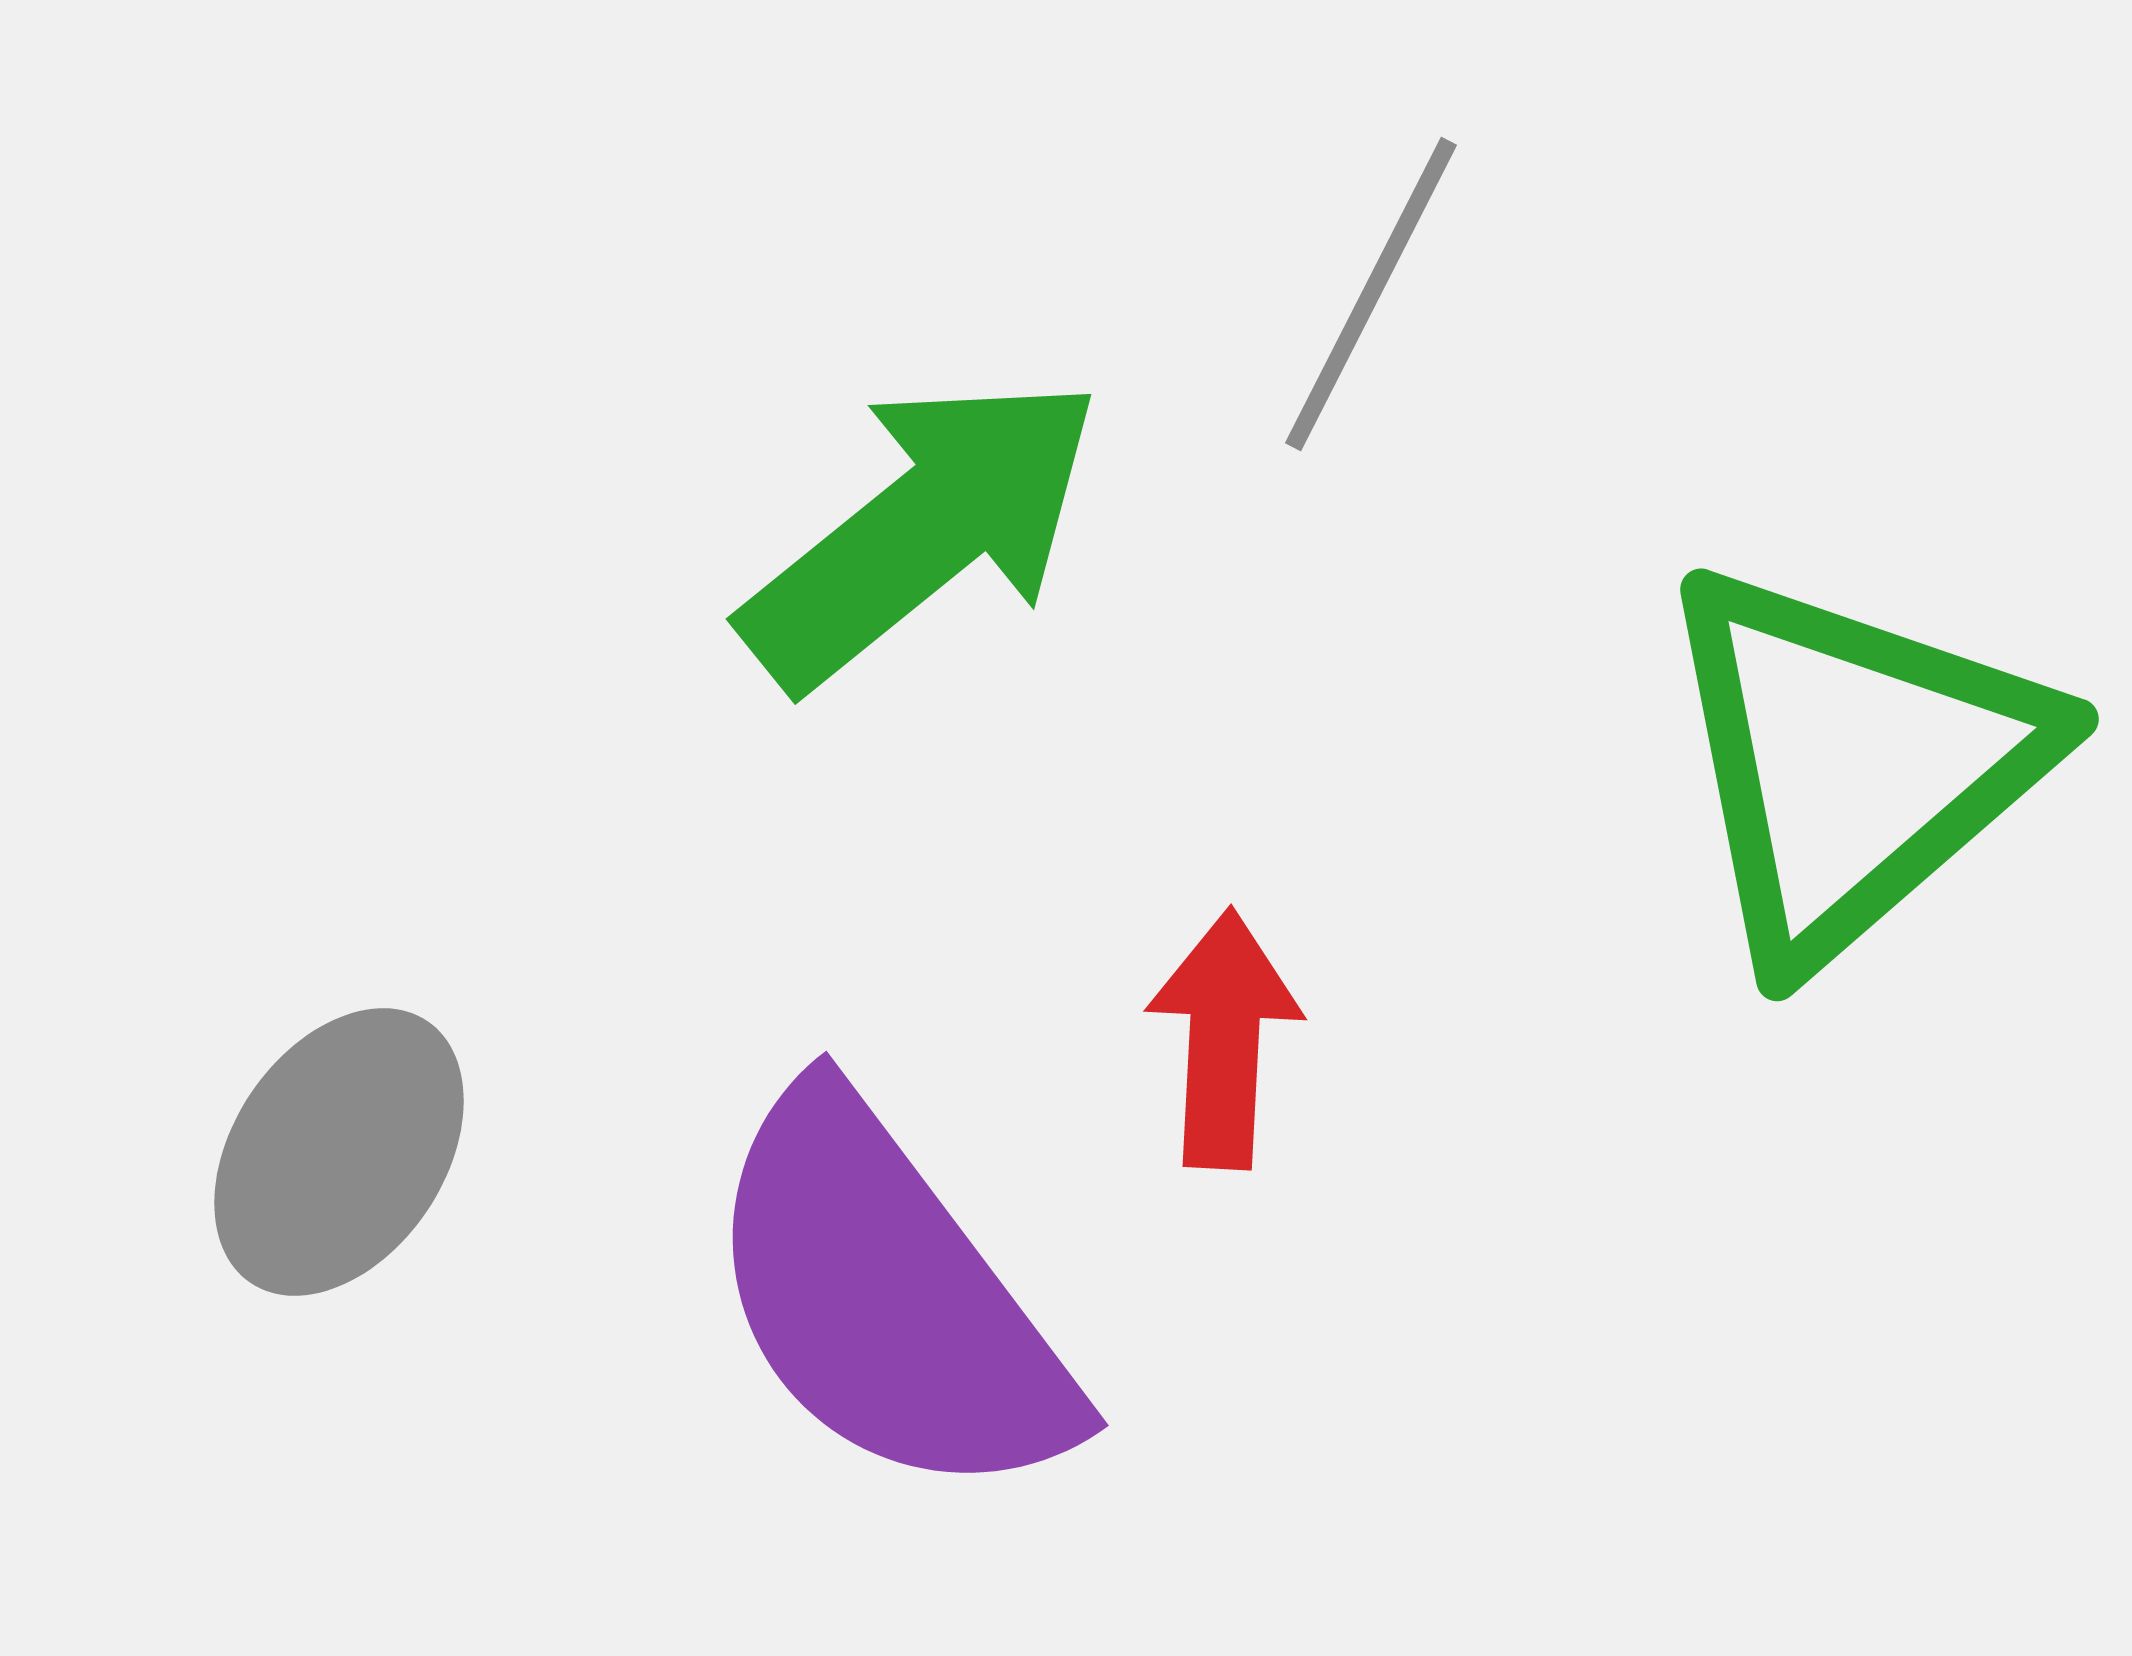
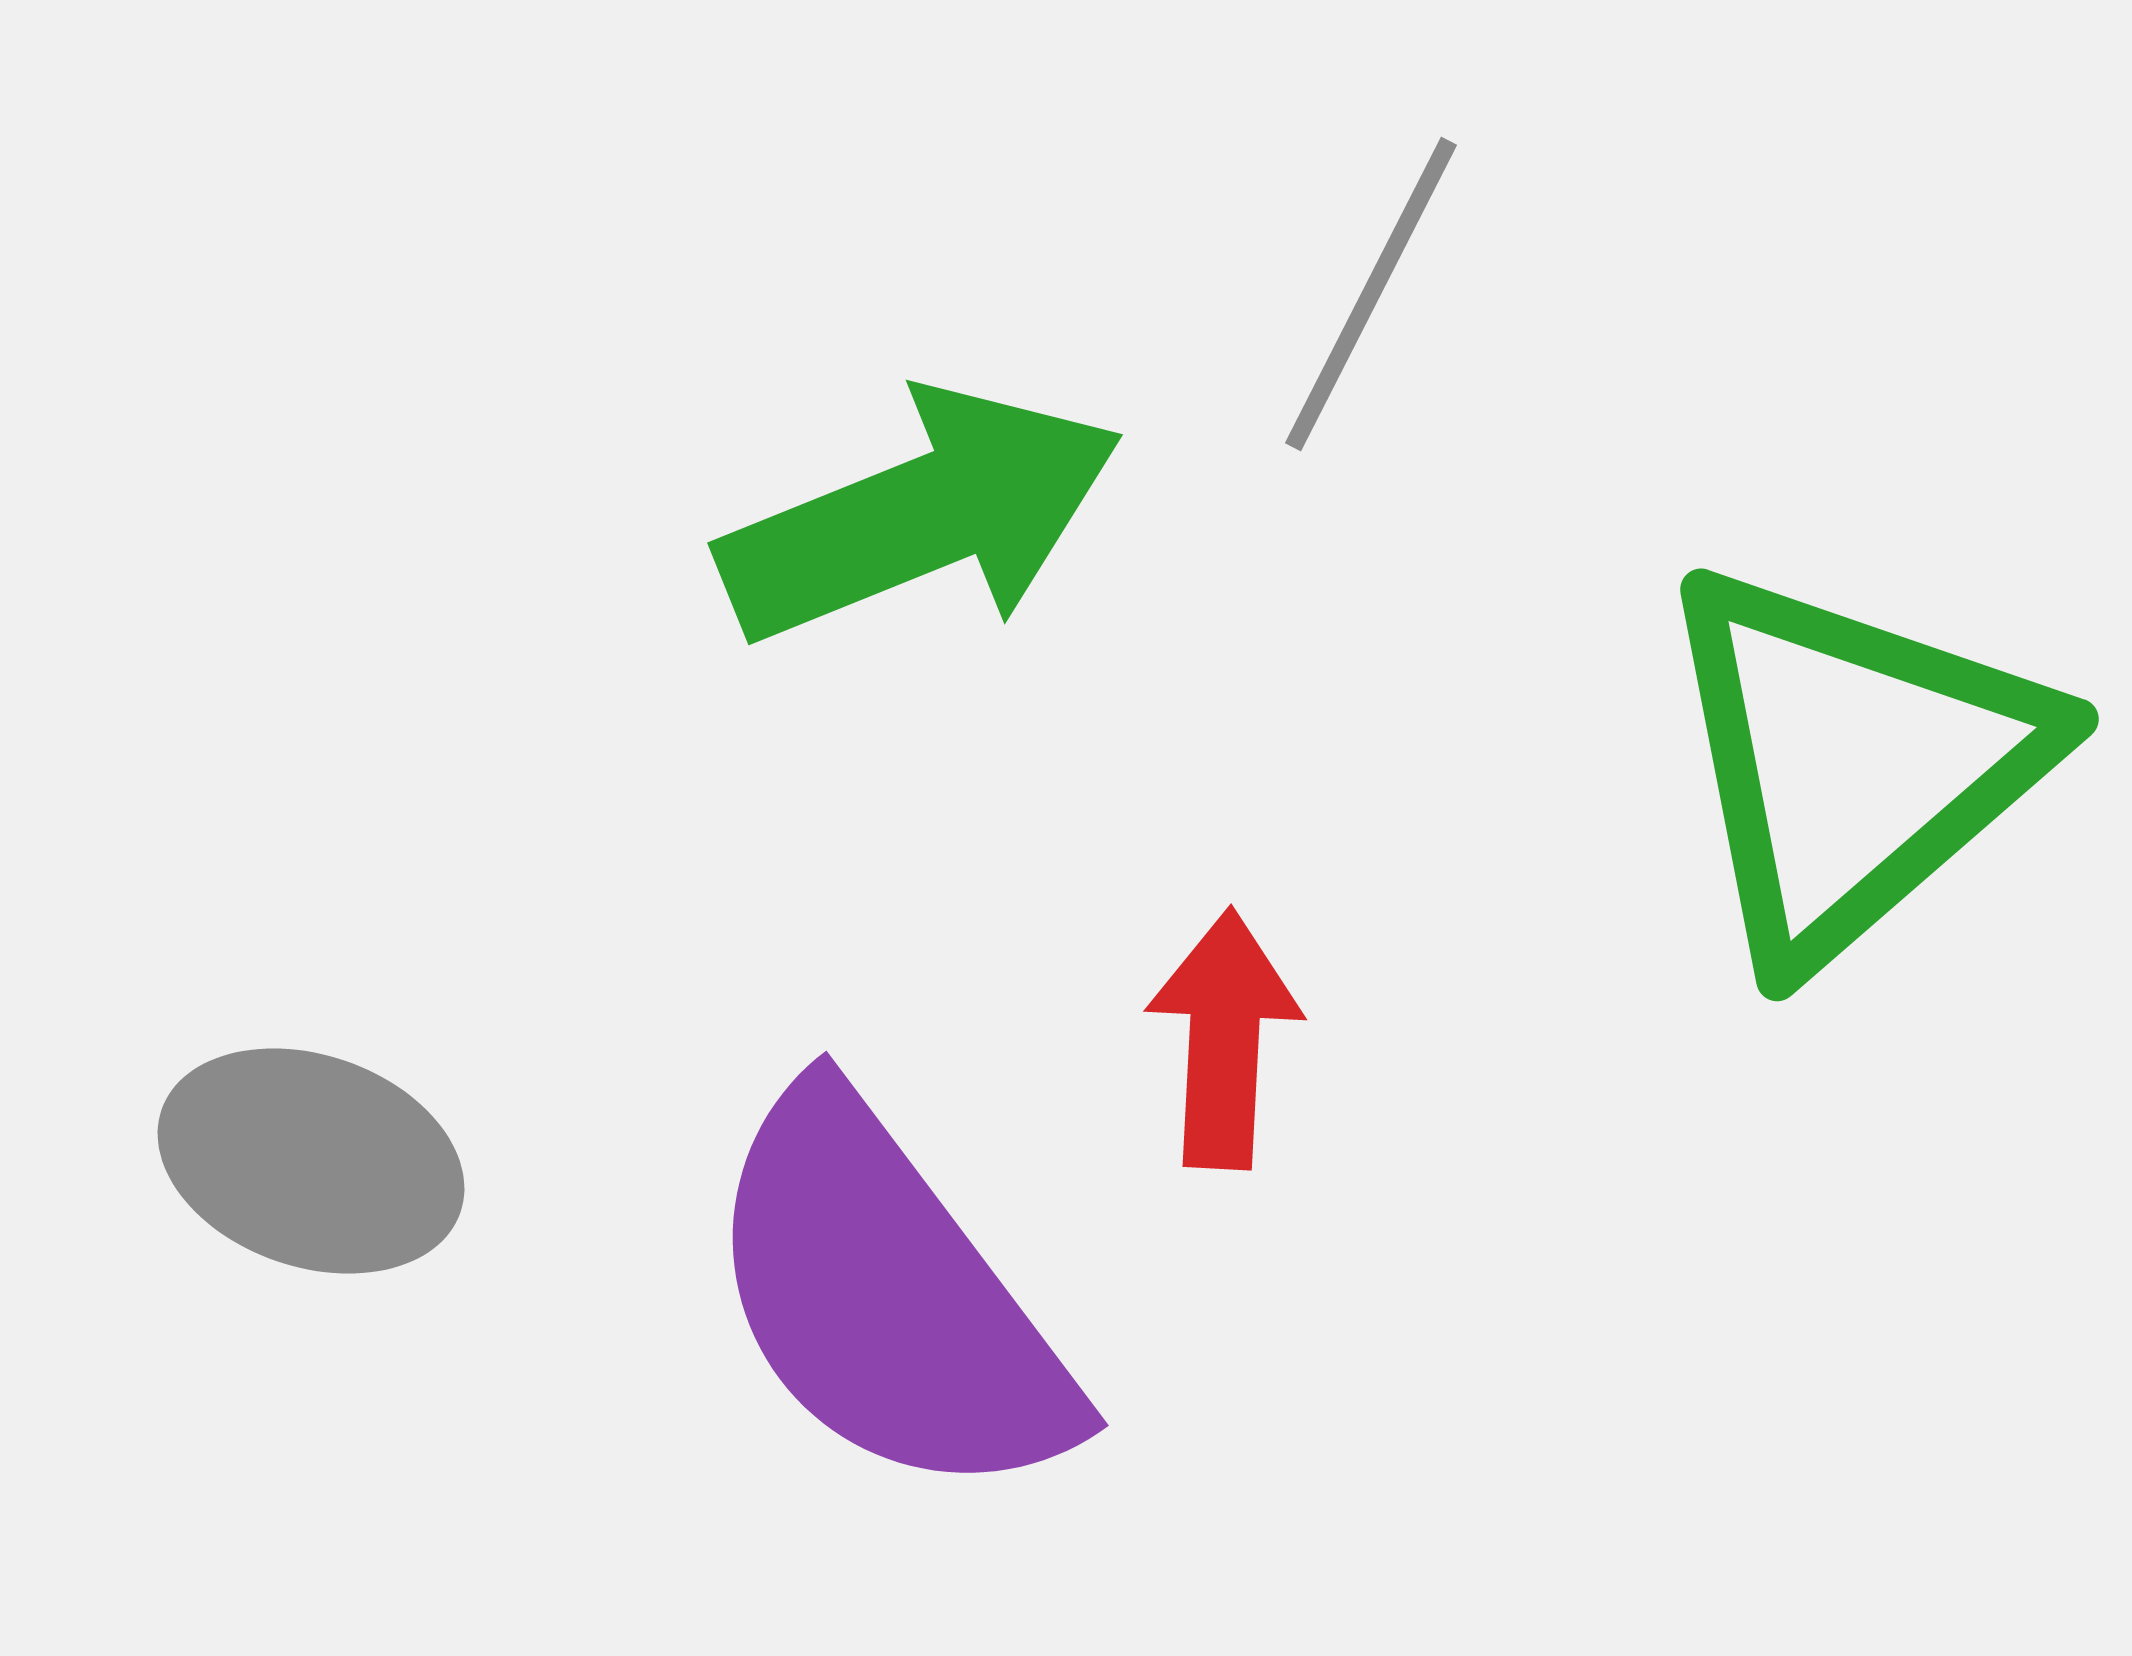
green arrow: moved 1 px left, 15 px up; rotated 17 degrees clockwise
gray ellipse: moved 28 px left, 9 px down; rotated 75 degrees clockwise
